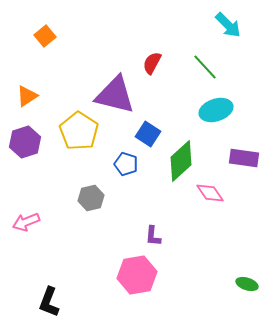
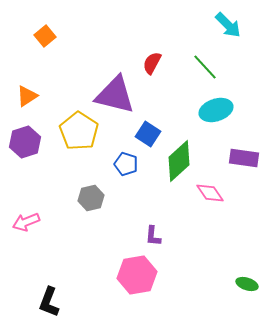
green diamond: moved 2 px left
